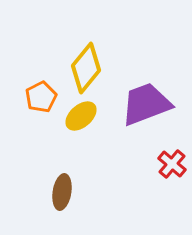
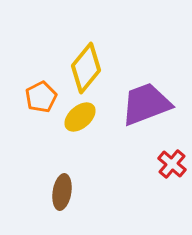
yellow ellipse: moved 1 px left, 1 px down
